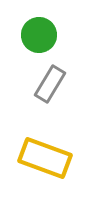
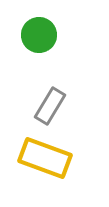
gray rectangle: moved 22 px down
